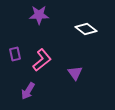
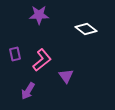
purple triangle: moved 9 px left, 3 px down
